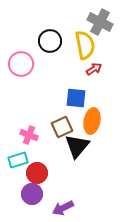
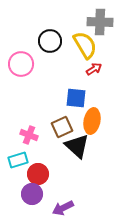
gray cross: rotated 25 degrees counterclockwise
yellow semicircle: rotated 20 degrees counterclockwise
black triangle: rotated 28 degrees counterclockwise
red circle: moved 1 px right, 1 px down
